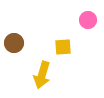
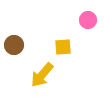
brown circle: moved 2 px down
yellow arrow: rotated 24 degrees clockwise
